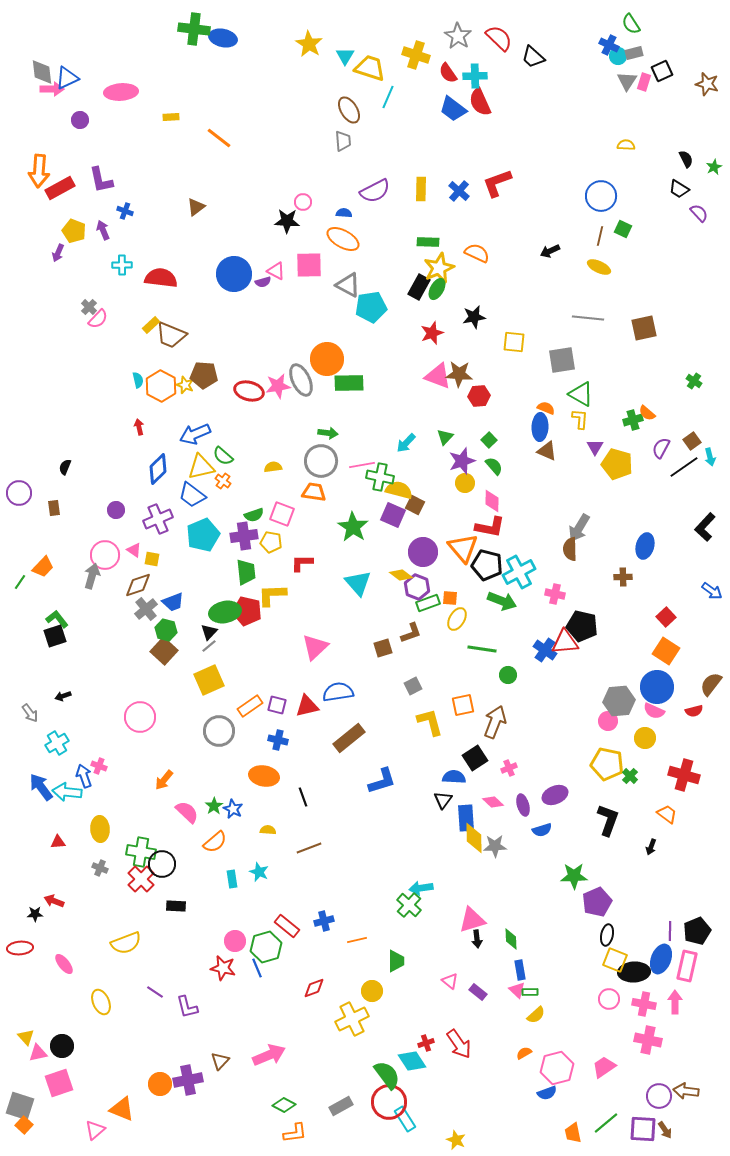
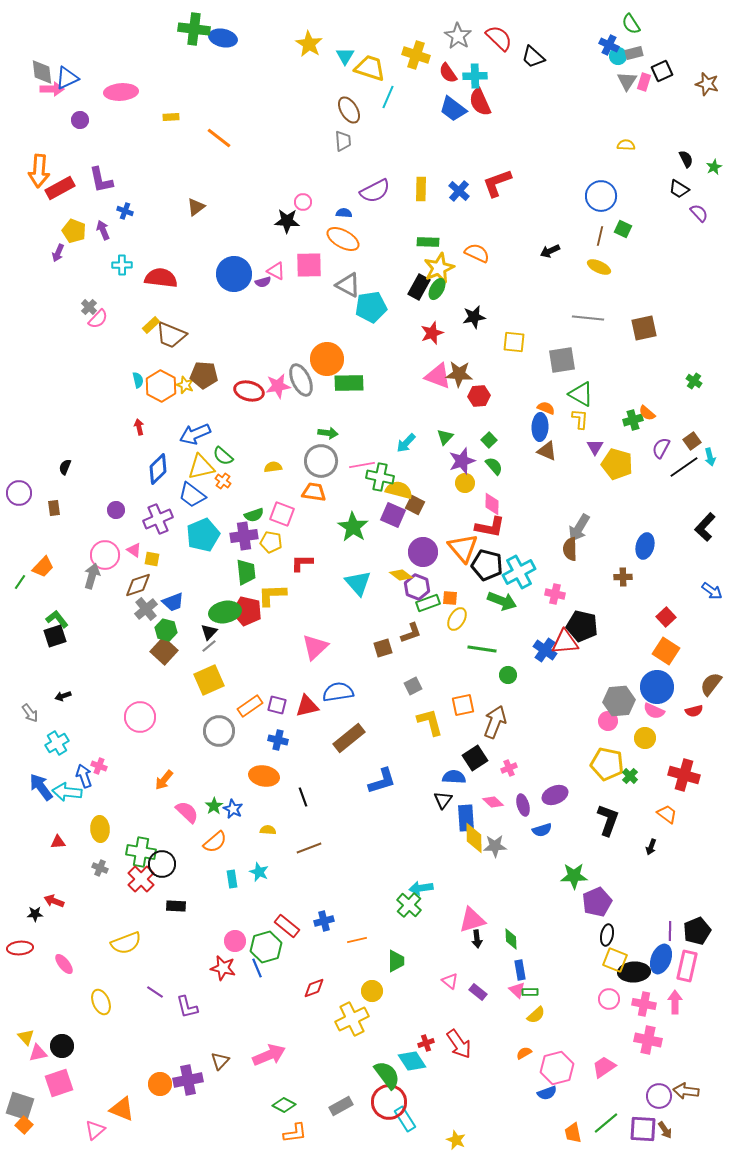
pink diamond at (492, 501): moved 3 px down
